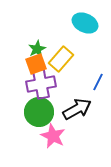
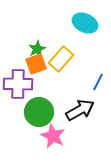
purple cross: moved 23 px left; rotated 12 degrees clockwise
black arrow: moved 3 px right, 1 px down
